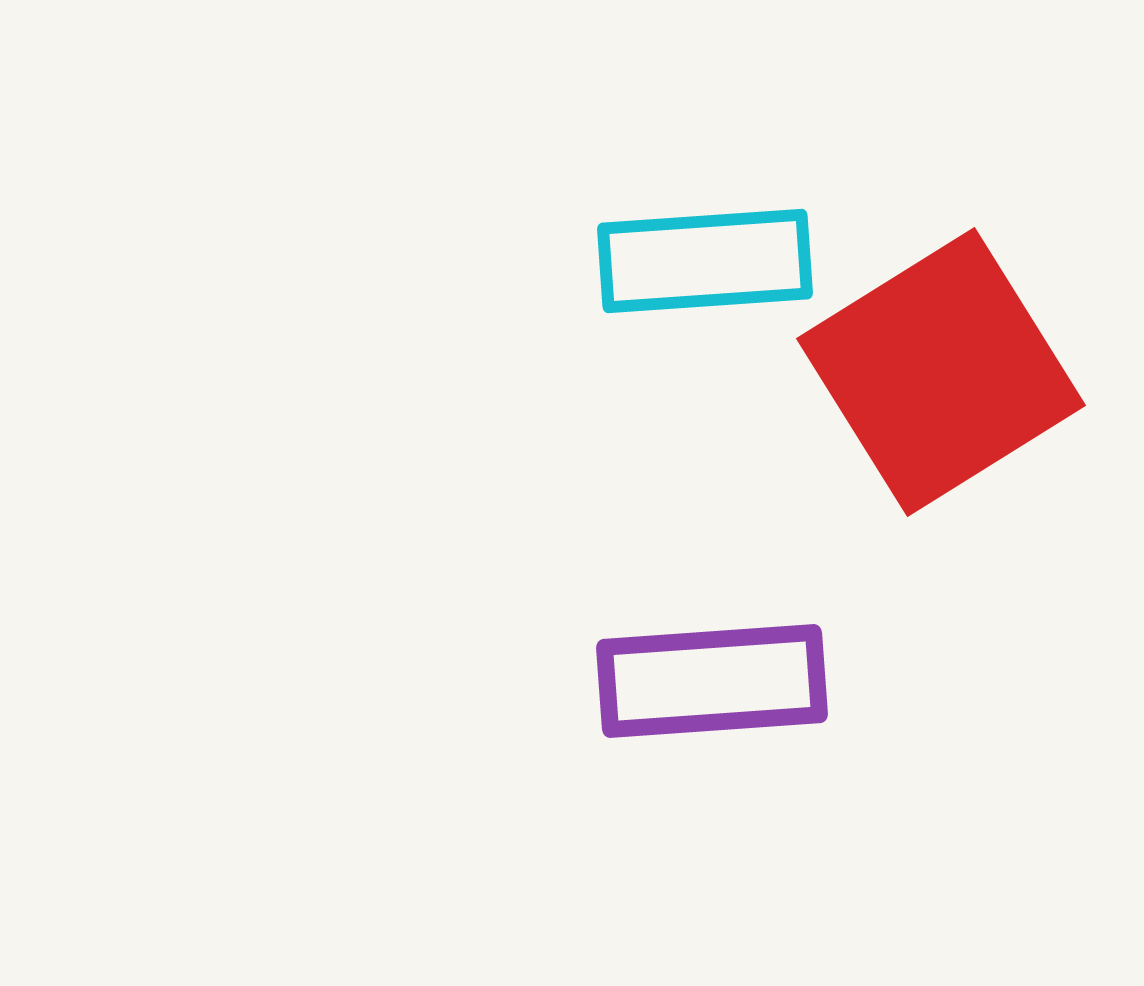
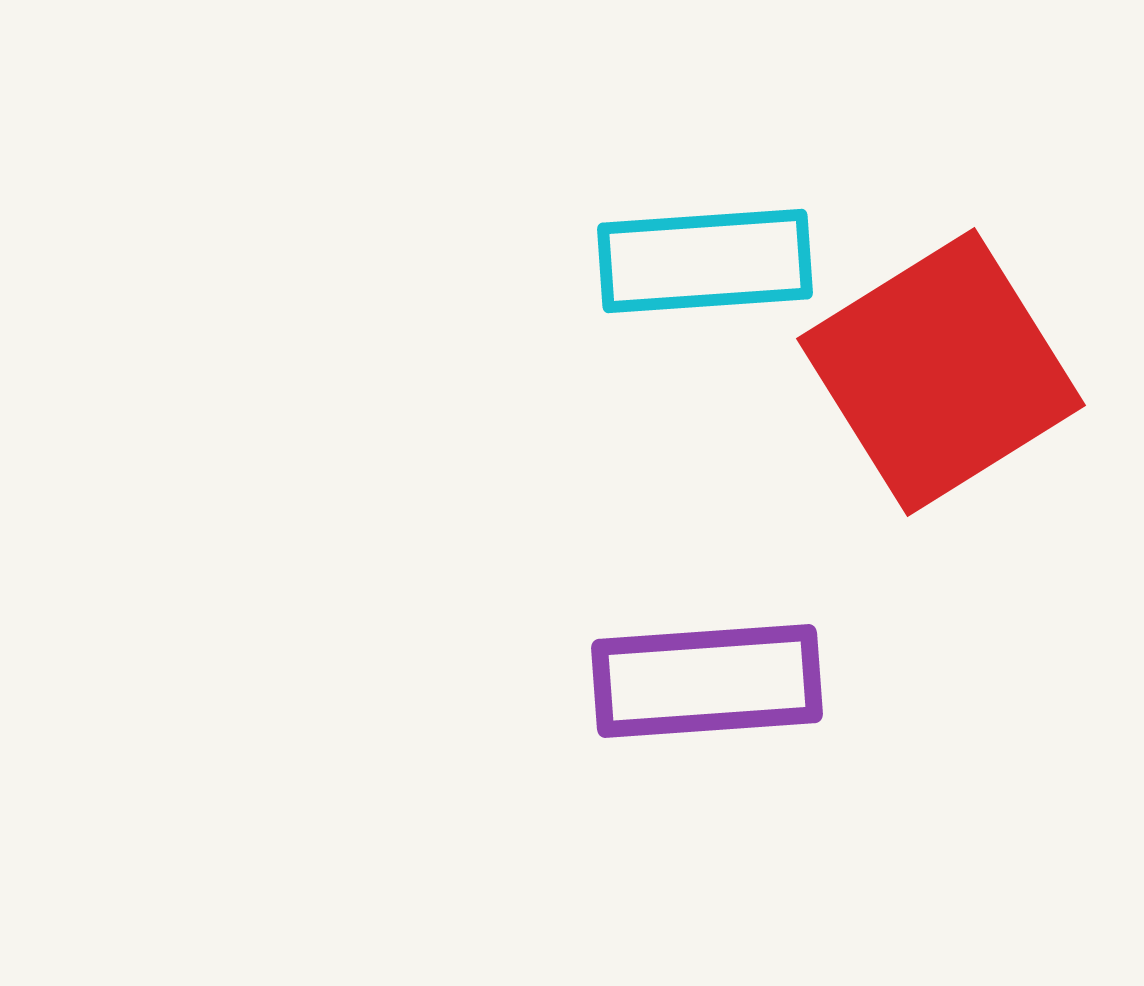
purple rectangle: moved 5 px left
